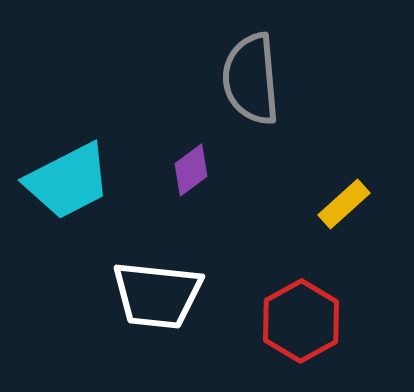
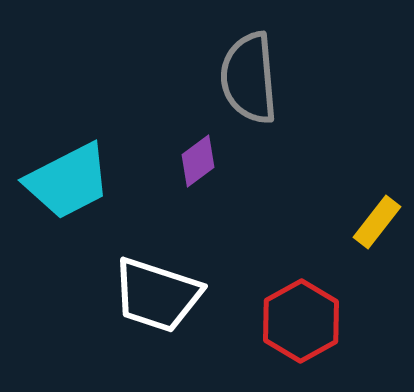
gray semicircle: moved 2 px left, 1 px up
purple diamond: moved 7 px right, 9 px up
yellow rectangle: moved 33 px right, 18 px down; rotated 10 degrees counterclockwise
white trapezoid: rotated 12 degrees clockwise
